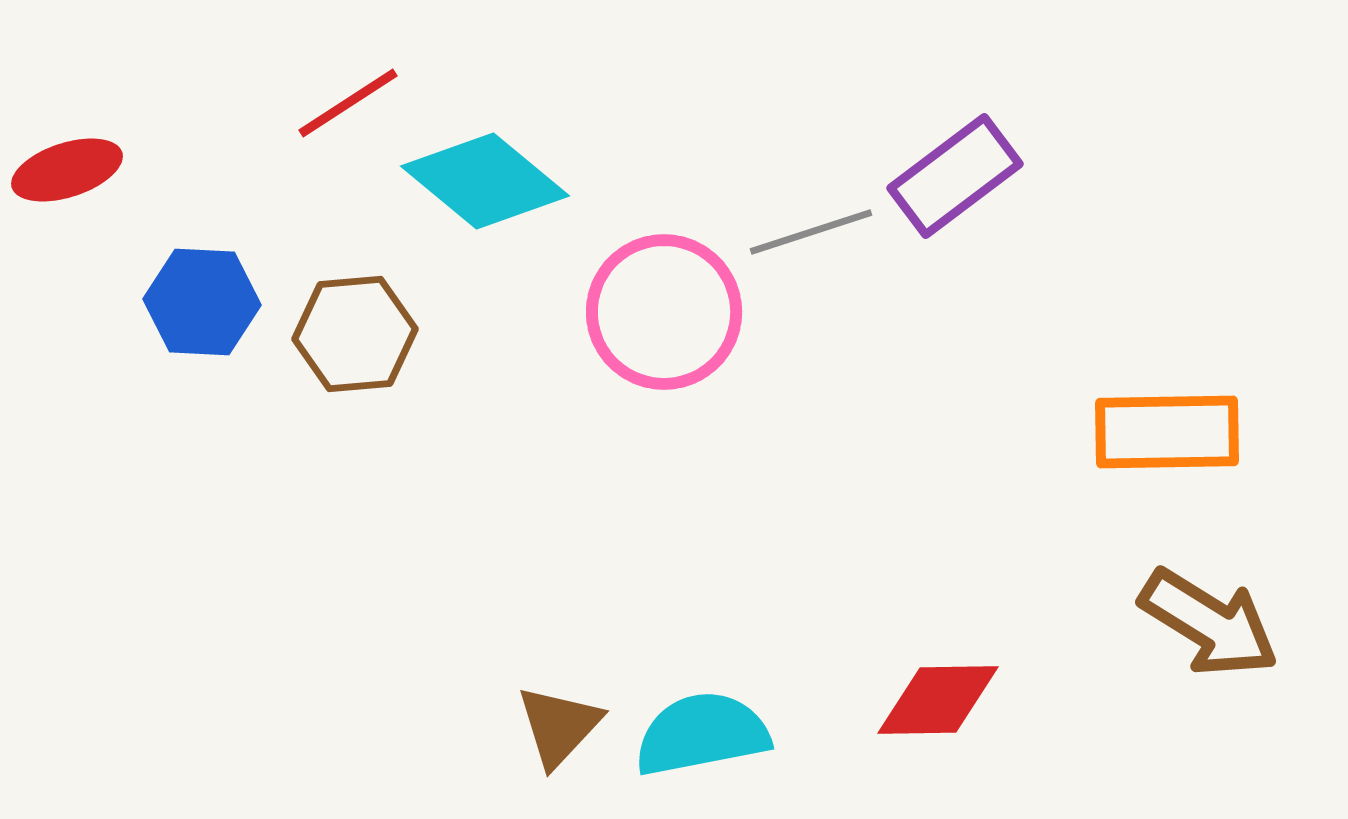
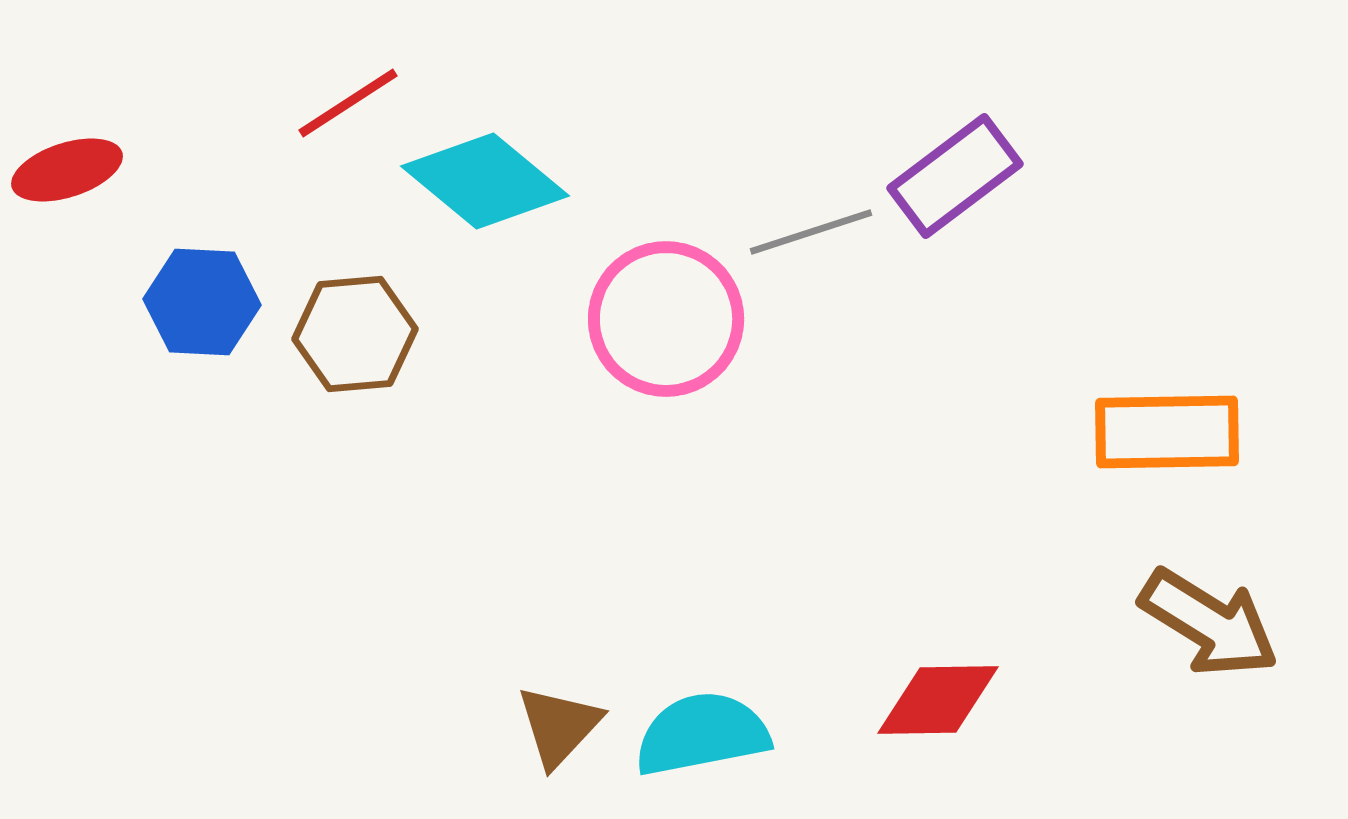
pink circle: moved 2 px right, 7 px down
